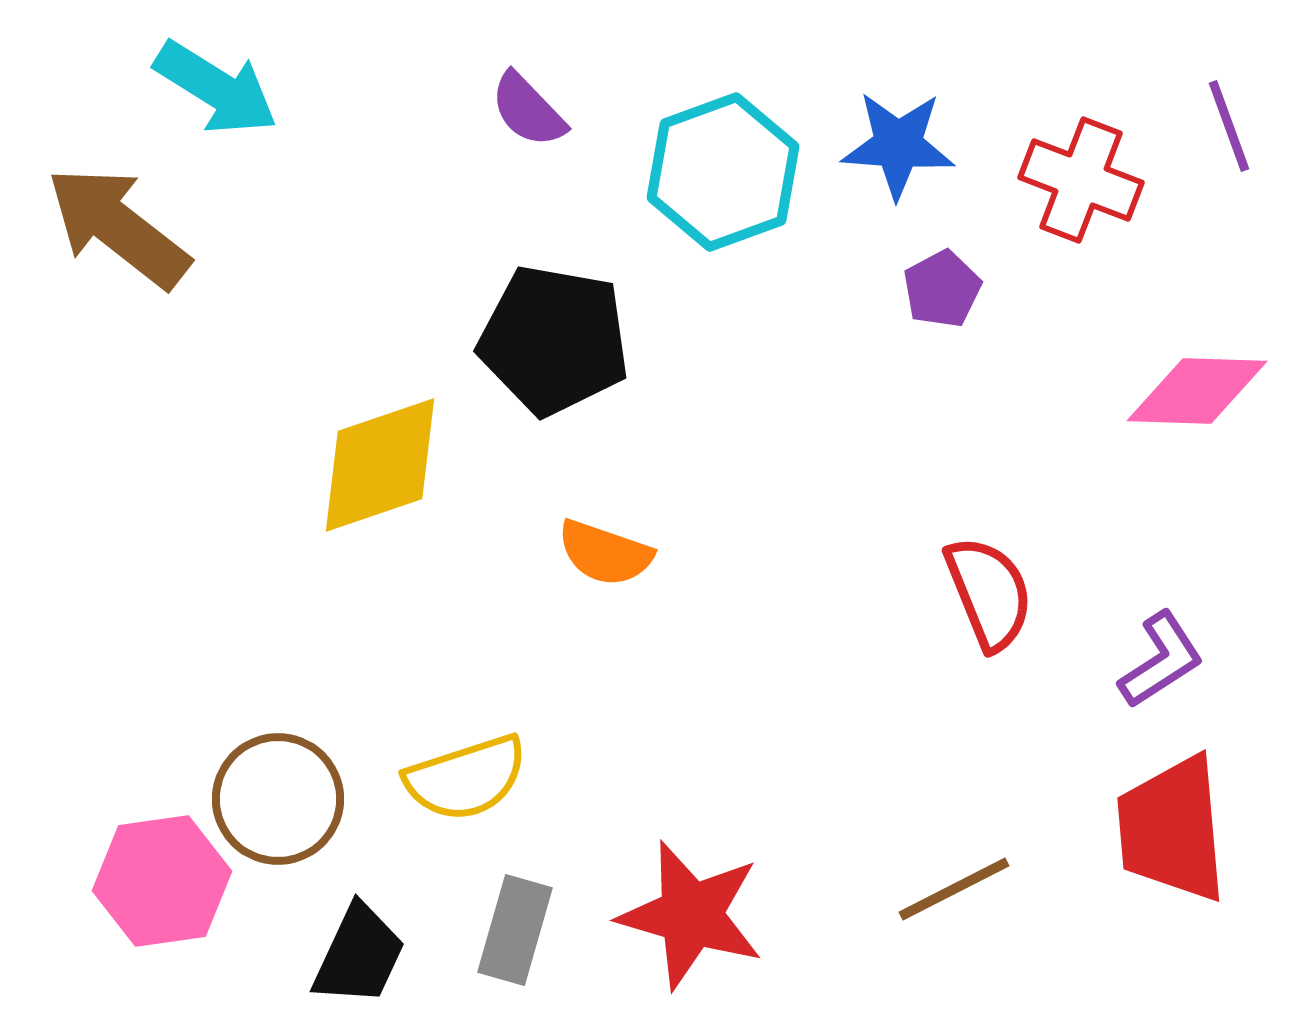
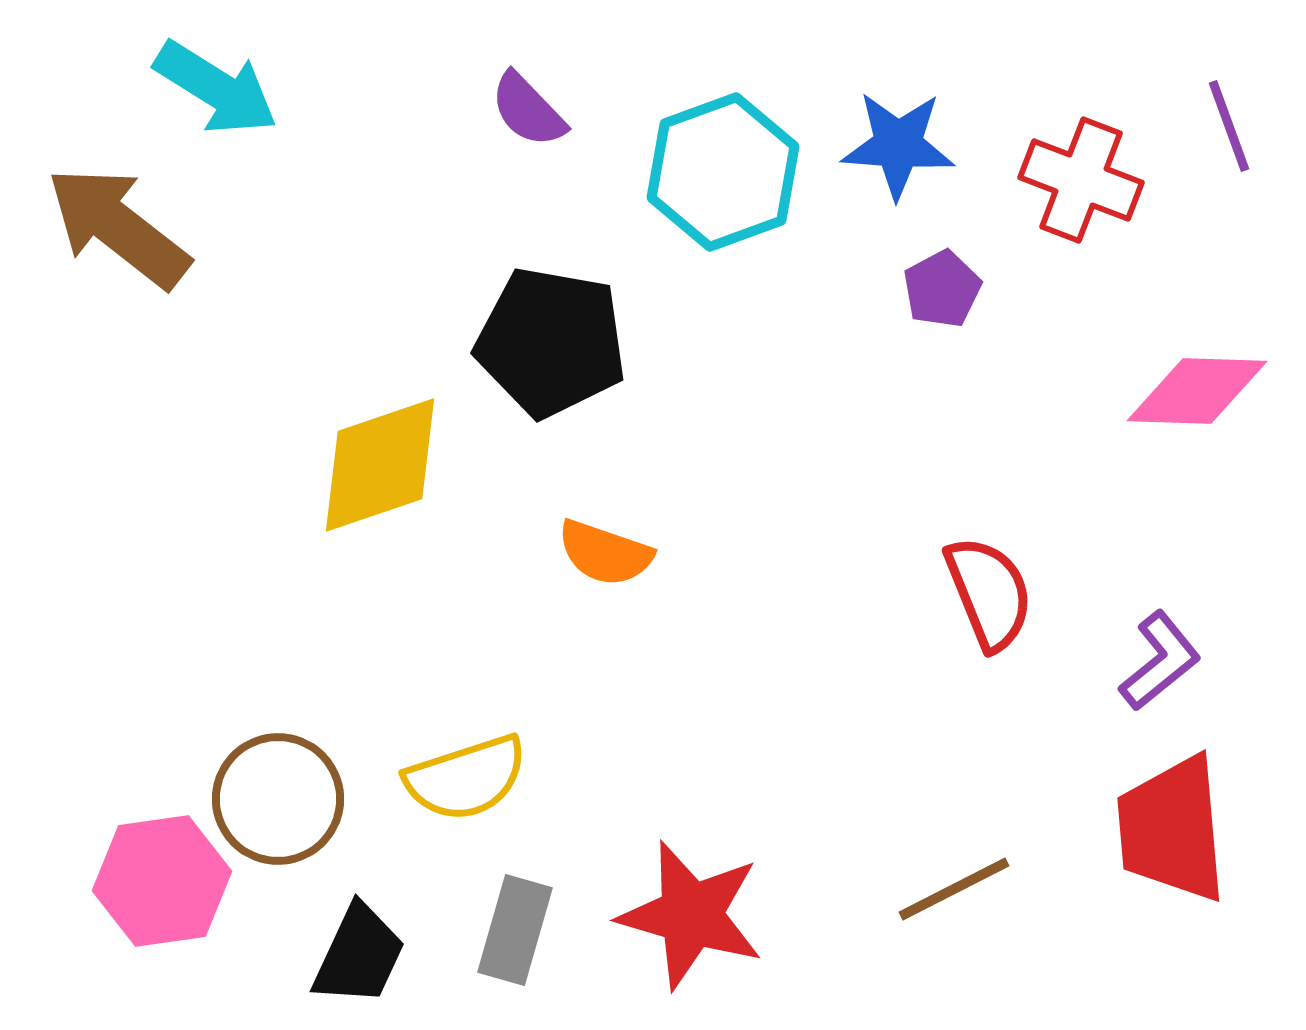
black pentagon: moved 3 px left, 2 px down
purple L-shape: moved 1 px left, 1 px down; rotated 6 degrees counterclockwise
